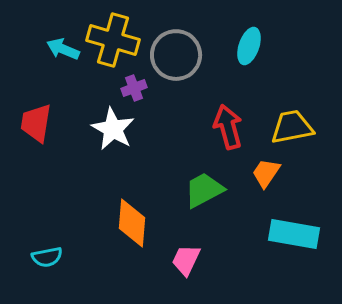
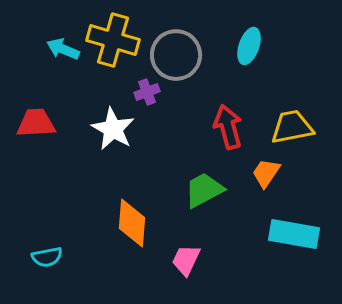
purple cross: moved 13 px right, 4 px down
red trapezoid: rotated 78 degrees clockwise
